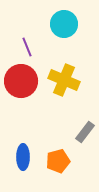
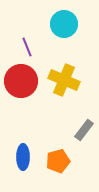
gray rectangle: moved 1 px left, 2 px up
